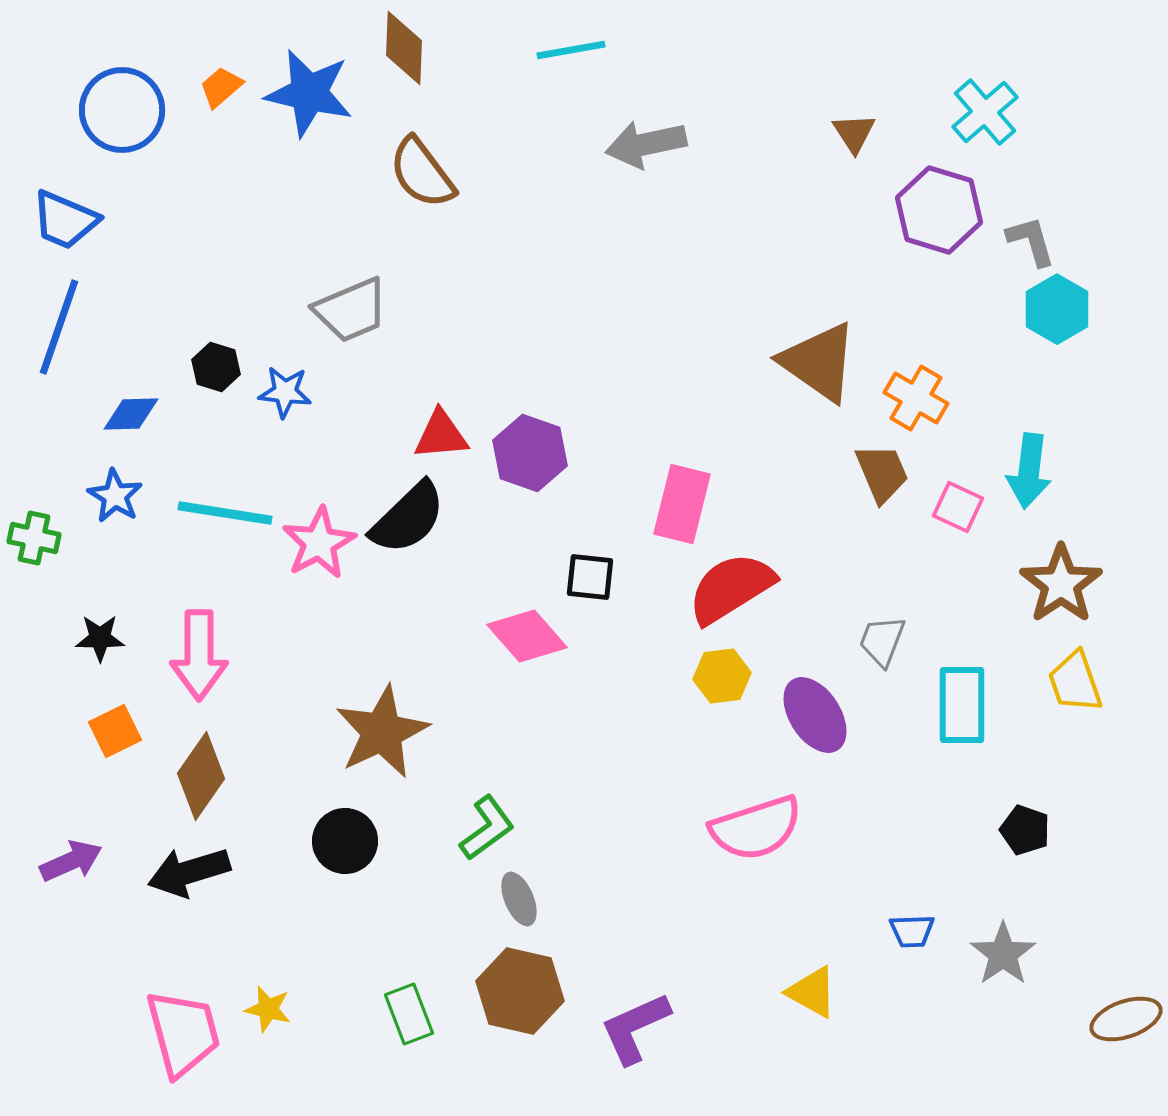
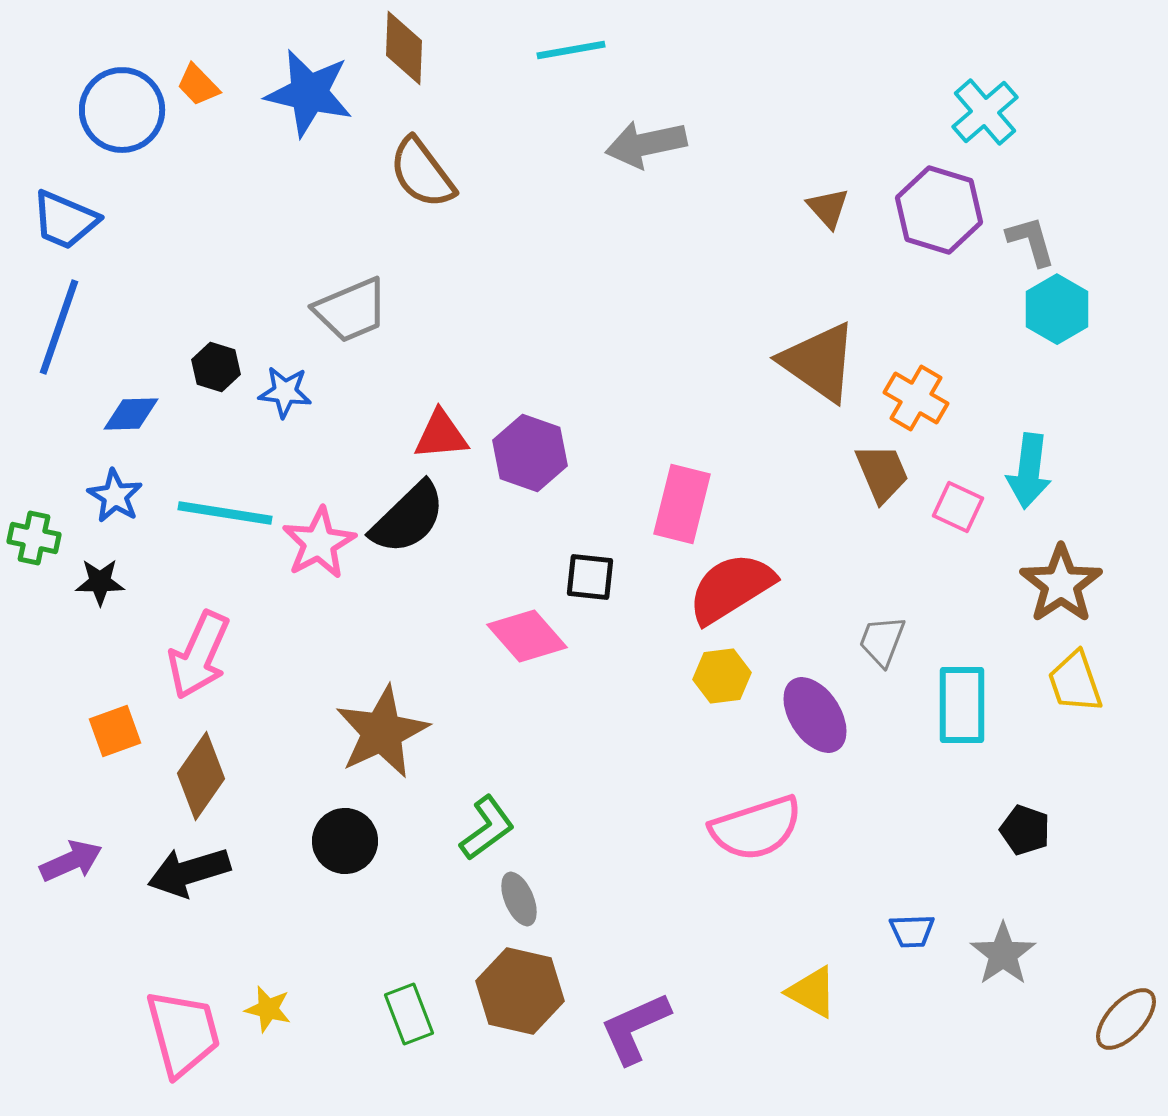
orange trapezoid at (221, 87): moved 23 px left, 2 px up; rotated 93 degrees counterclockwise
brown triangle at (854, 133): moved 26 px left, 75 px down; rotated 9 degrees counterclockwise
black star at (100, 638): moved 56 px up
pink arrow at (199, 655): rotated 24 degrees clockwise
orange square at (115, 731): rotated 6 degrees clockwise
brown ellipse at (1126, 1019): rotated 28 degrees counterclockwise
